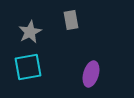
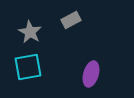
gray rectangle: rotated 72 degrees clockwise
gray star: rotated 15 degrees counterclockwise
